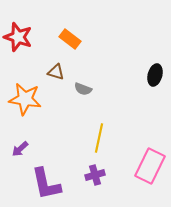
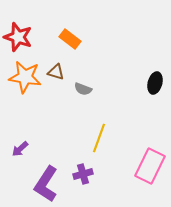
black ellipse: moved 8 px down
orange star: moved 22 px up
yellow line: rotated 8 degrees clockwise
purple cross: moved 12 px left, 1 px up
purple L-shape: rotated 45 degrees clockwise
